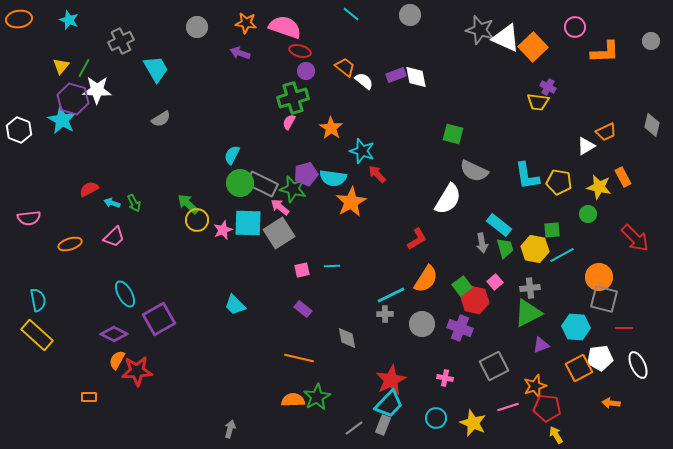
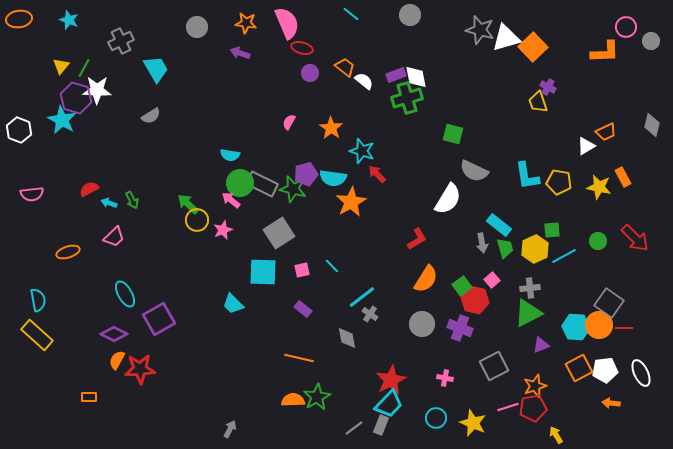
pink semicircle at (285, 27): moved 2 px right, 4 px up; rotated 48 degrees clockwise
pink circle at (575, 27): moved 51 px right
white triangle at (506, 38): rotated 40 degrees counterclockwise
red ellipse at (300, 51): moved 2 px right, 3 px up
purple circle at (306, 71): moved 4 px right, 2 px down
green cross at (293, 98): moved 114 px right
purple hexagon at (73, 99): moved 3 px right, 1 px up
yellow trapezoid at (538, 102): rotated 65 degrees clockwise
gray semicircle at (161, 119): moved 10 px left, 3 px up
cyan semicircle at (232, 155): moved 2 px left; rotated 108 degrees counterclockwise
cyan arrow at (112, 203): moved 3 px left
green arrow at (134, 203): moved 2 px left, 3 px up
pink arrow at (280, 207): moved 49 px left, 7 px up
green circle at (588, 214): moved 10 px right, 27 px down
pink semicircle at (29, 218): moved 3 px right, 24 px up
cyan square at (248, 223): moved 15 px right, 49 px down
orange ellipse at (70, 244): moved 2 px left, 8 px down
yellow hexagon at (535, 249): rotated 24 degrees clockwise
cyan line at (562, 255): moved 2 px right, 1 px down
cyan line at (332, 266): rotated 49 degrees clockwise
orange circle at (599, 277): moved 48 px down
pink square at (495, 282): moved 3 px left, 2 px up
cyan line at (391, 295): moved 29 px left, 2 px down; rotated 12 degrees counterclockwise
gray square at (604, 299): moved 5 px right, 4 px down; rotated 20 degrees clockwise
cyan trapezoid at (235, 305): moved 2 px left, 1 px up
gray cross at (385, 314): moved 15 px left; rotated 35 degrees clockwise
white pentagon at (600, 358): moved 5 px right, 12 px down
white ellipse at (638, 365): moved 3 px right, 8 px down
red star at (137, 371): moved 3 px right, 2 px up
red pentagon at (547, 408): moved 14 px left; rotated 16 degrees counterclockwise
gray rectangle at (383, 425): moved 2 px left
gray arrow at (230, 429): rotated 12 degrees clockwise
